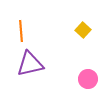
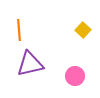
orange line: moved 2 px left, 1 px up
pink circle: moved 13 px left, 3 px up
